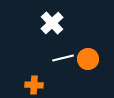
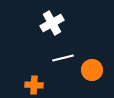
white cross: rotated 15 degrees clockwise
orange circle: moved 4 px right, 11 px down
